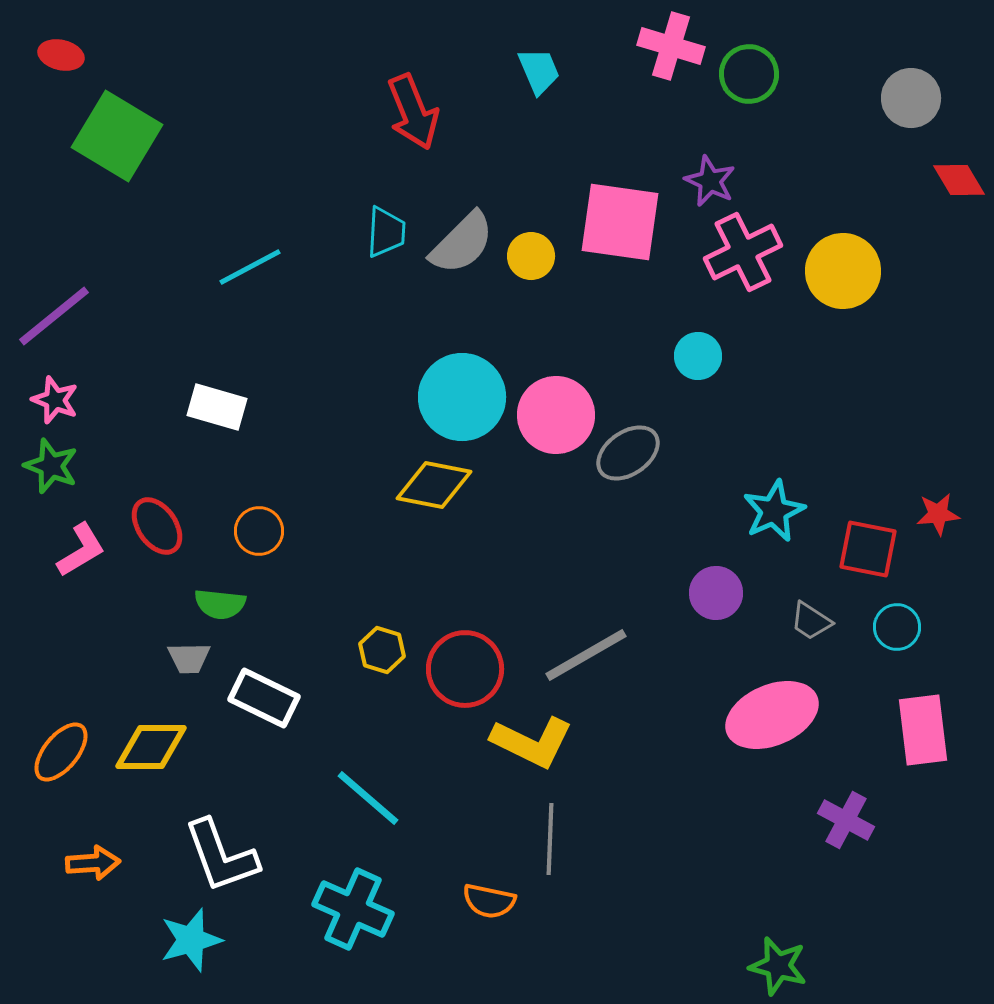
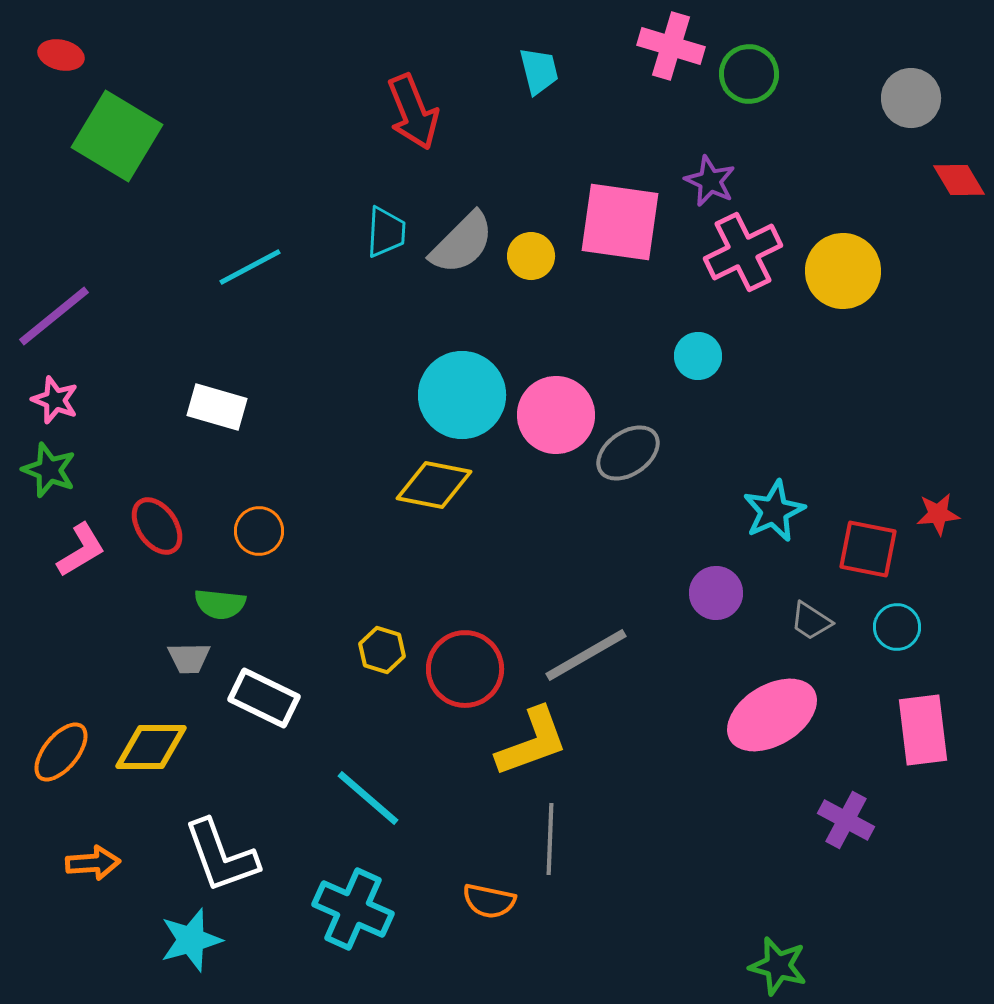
cyan trapezoid at (539, 71): rotated 9 degrees clockwise
cyan circle at (462, 397): moved 2 px up
green star at (51, 466): moved 2 px left, 4 px down
pink ellipse at (772, 715): rotated 8 degrees counterclockwise
yellow L-shape at (532, 742): rotated 46 degrees counterclockwise
